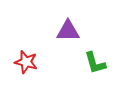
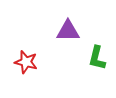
green L-shape: moved 2 px right, 5 px up; rotated 30 degrees clockwise
